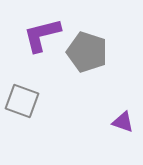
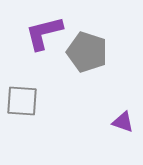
purple L-shape: moved 2 px right, 2 px up
gray square: rotated 16 degrees counterclockwise
